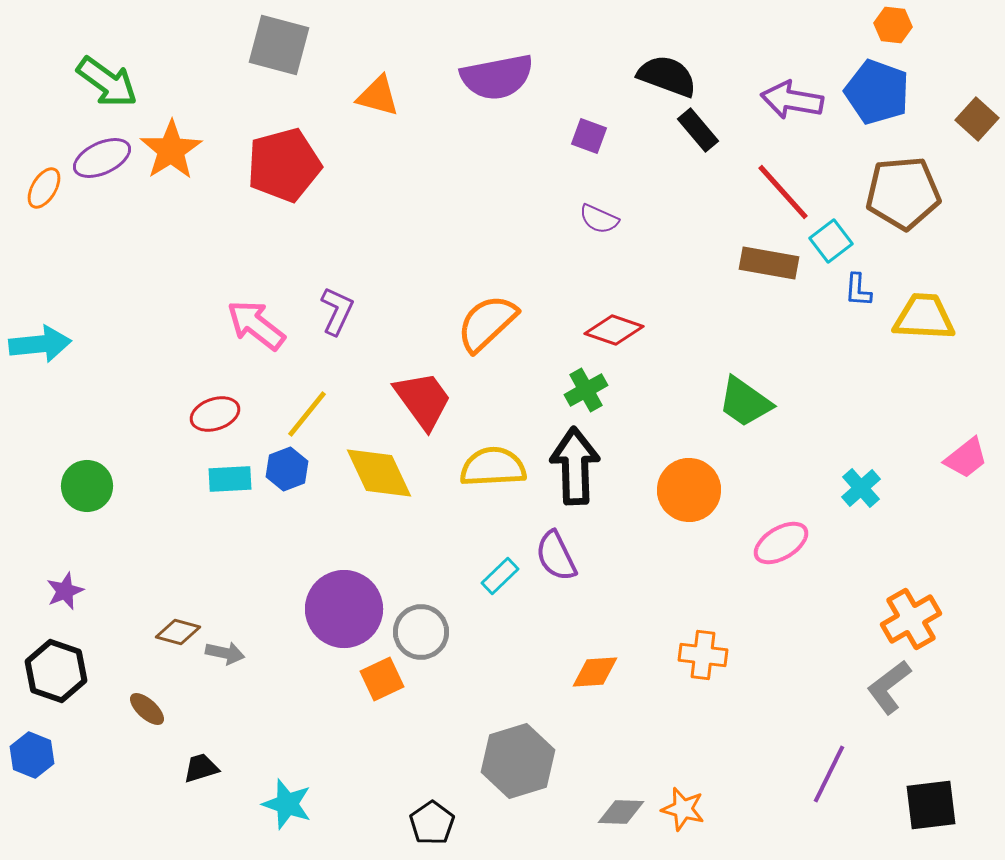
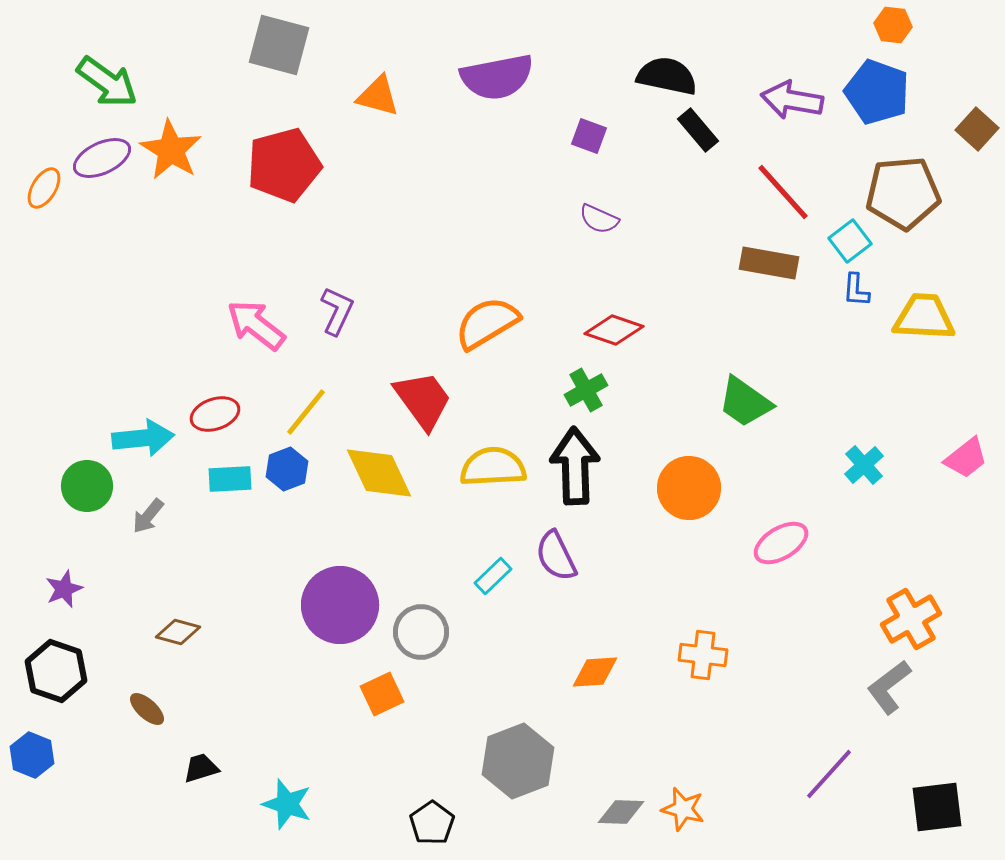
black semicircle at (667, 76): rotated 8 degrees counterclockwise
brown square at (977, 119): moved 10 px down
orange star at (171, 150): rotated 8 degrees counterclockwise
cyan square at (831, 241): moved 19 px right
blue L-shape at (858, 290): moved 2 px left
orange semicircle at (487, 323): rotated 12 degrees clockwise
cyan arrow at (40, 344): moved 103 px right, 94 px down
yellow line at (307, 414): moved 1 px left, 2 px up
cyan cross at (861, 488): moved 3 px right, 23 px up
orange circle at (689, 490): moved 2 px up
cyan rectangle at (500, 576): moved 7 px left
purple star at (65, 591): moved 1 px left, 2 px up
purple circle at (344, 609): moved 4 px left, 4 px up
gray arrow at (225, 653): moved 77 px left, 137 px up; rotated 117 degrees clockwise
orange square at (382, 679): moved 15 px down
gray hexagon at (518, 761): rotated 4 degrees counterclockwise
purple line at (829, 774): rotated 16 degrees clockwise
black square at (931, 805): moved 6 px right, 2 px down
